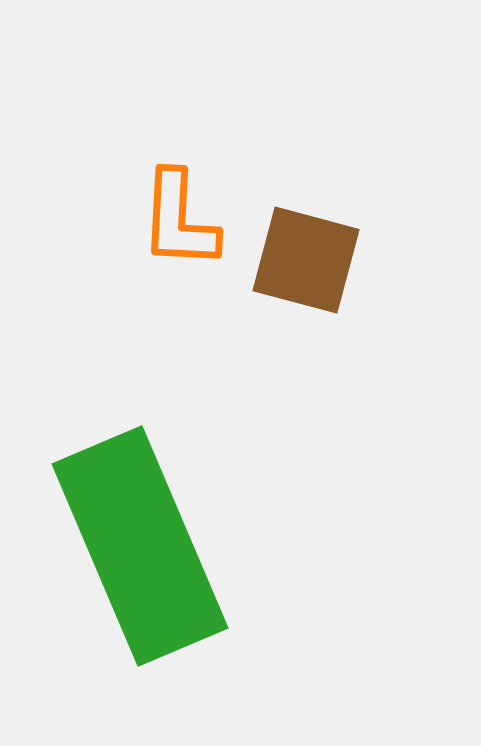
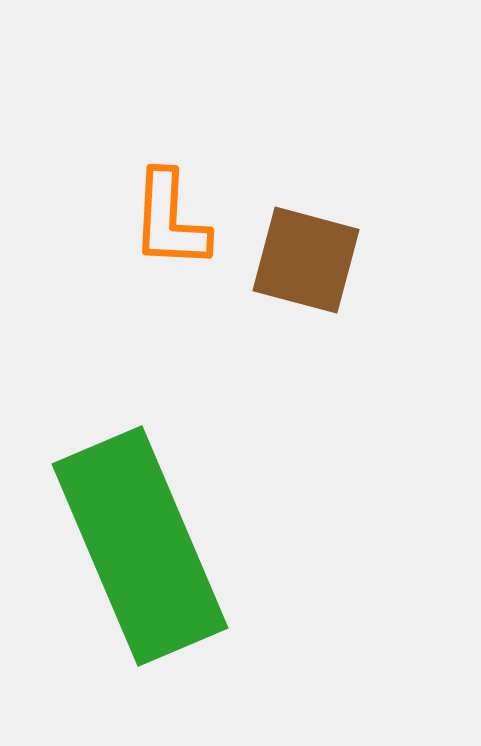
orange L-shape: moved 9 px left
